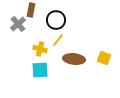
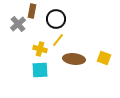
brown rectangle: moved 1 px right, 1 px down
black circle: moved 1 px up
